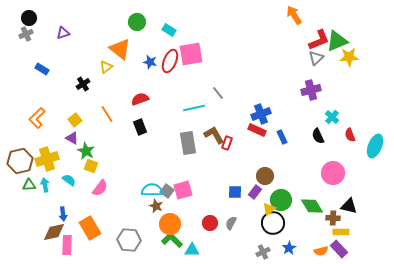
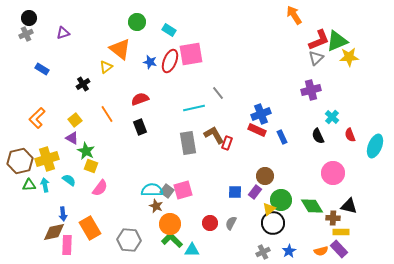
blue star at (289, 248): moved 3 px down
